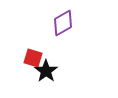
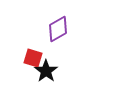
purple diamond: moved 5 px left, 6 px down
